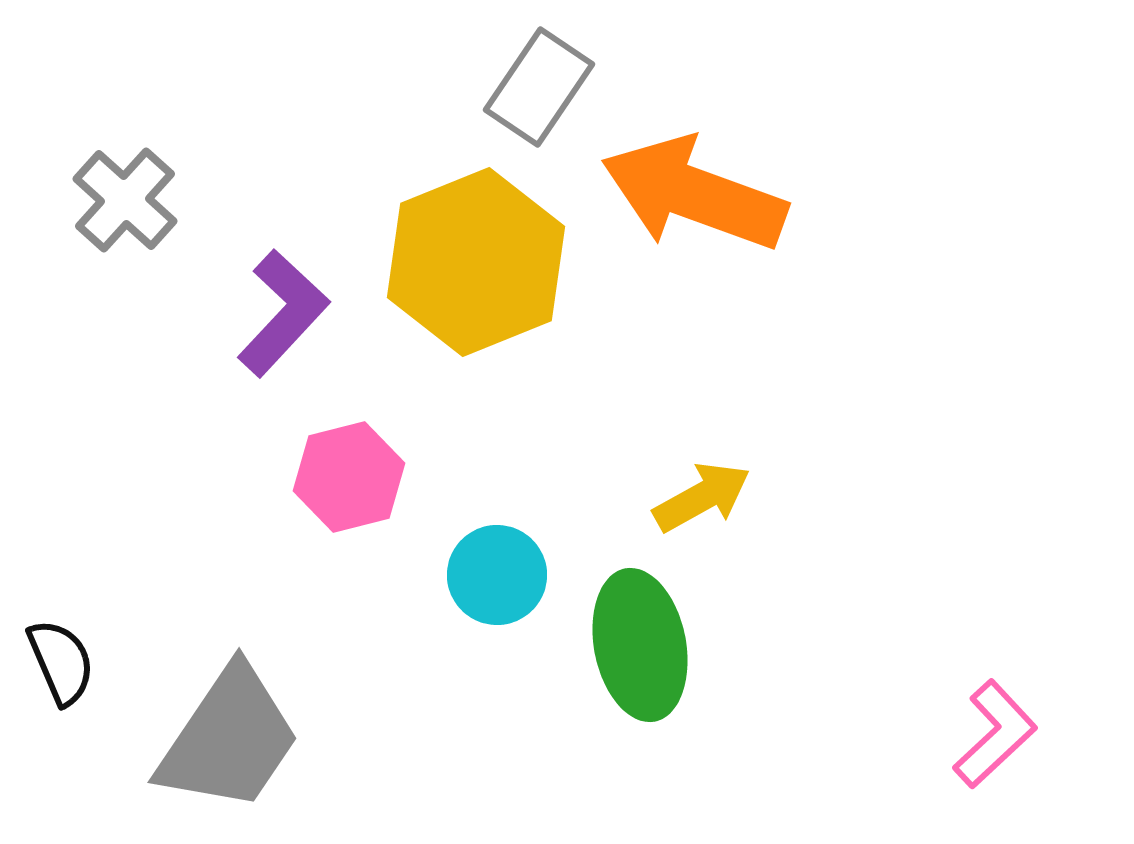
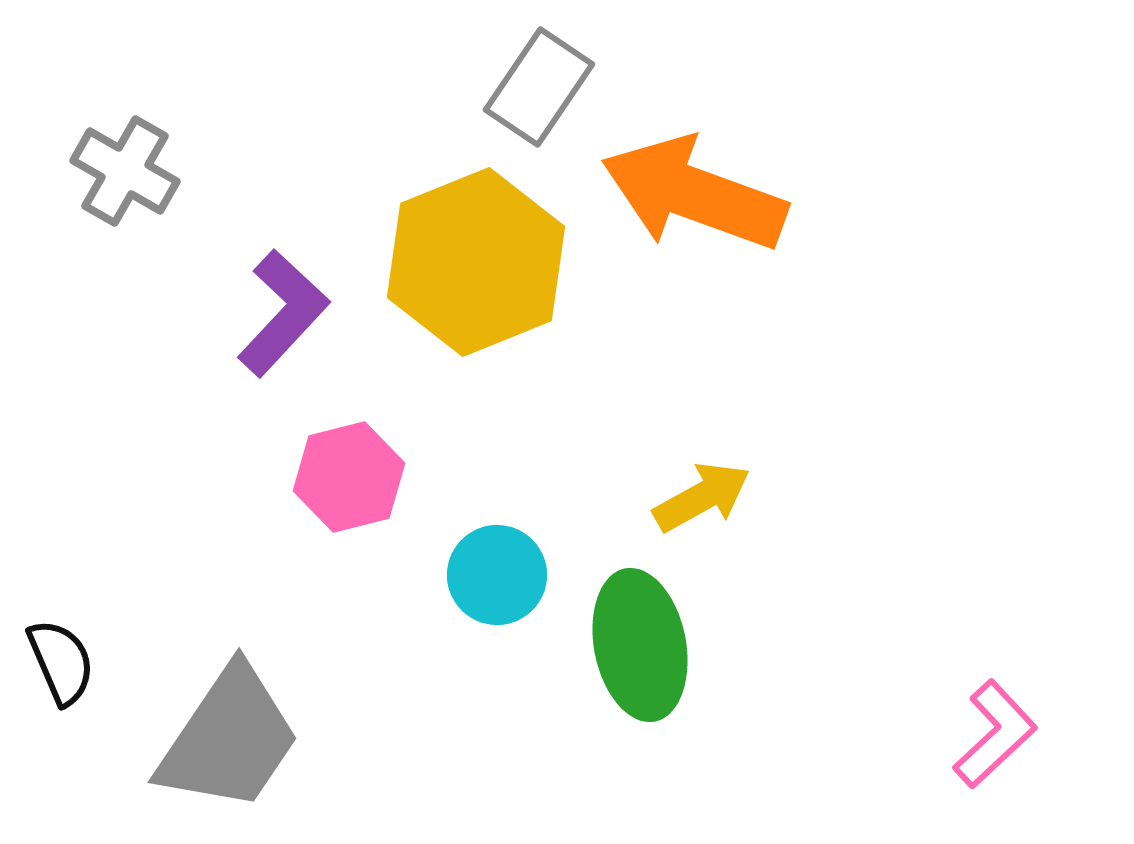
gray cross: moved 29 px up; rotated 12 degrees counterclockwise
